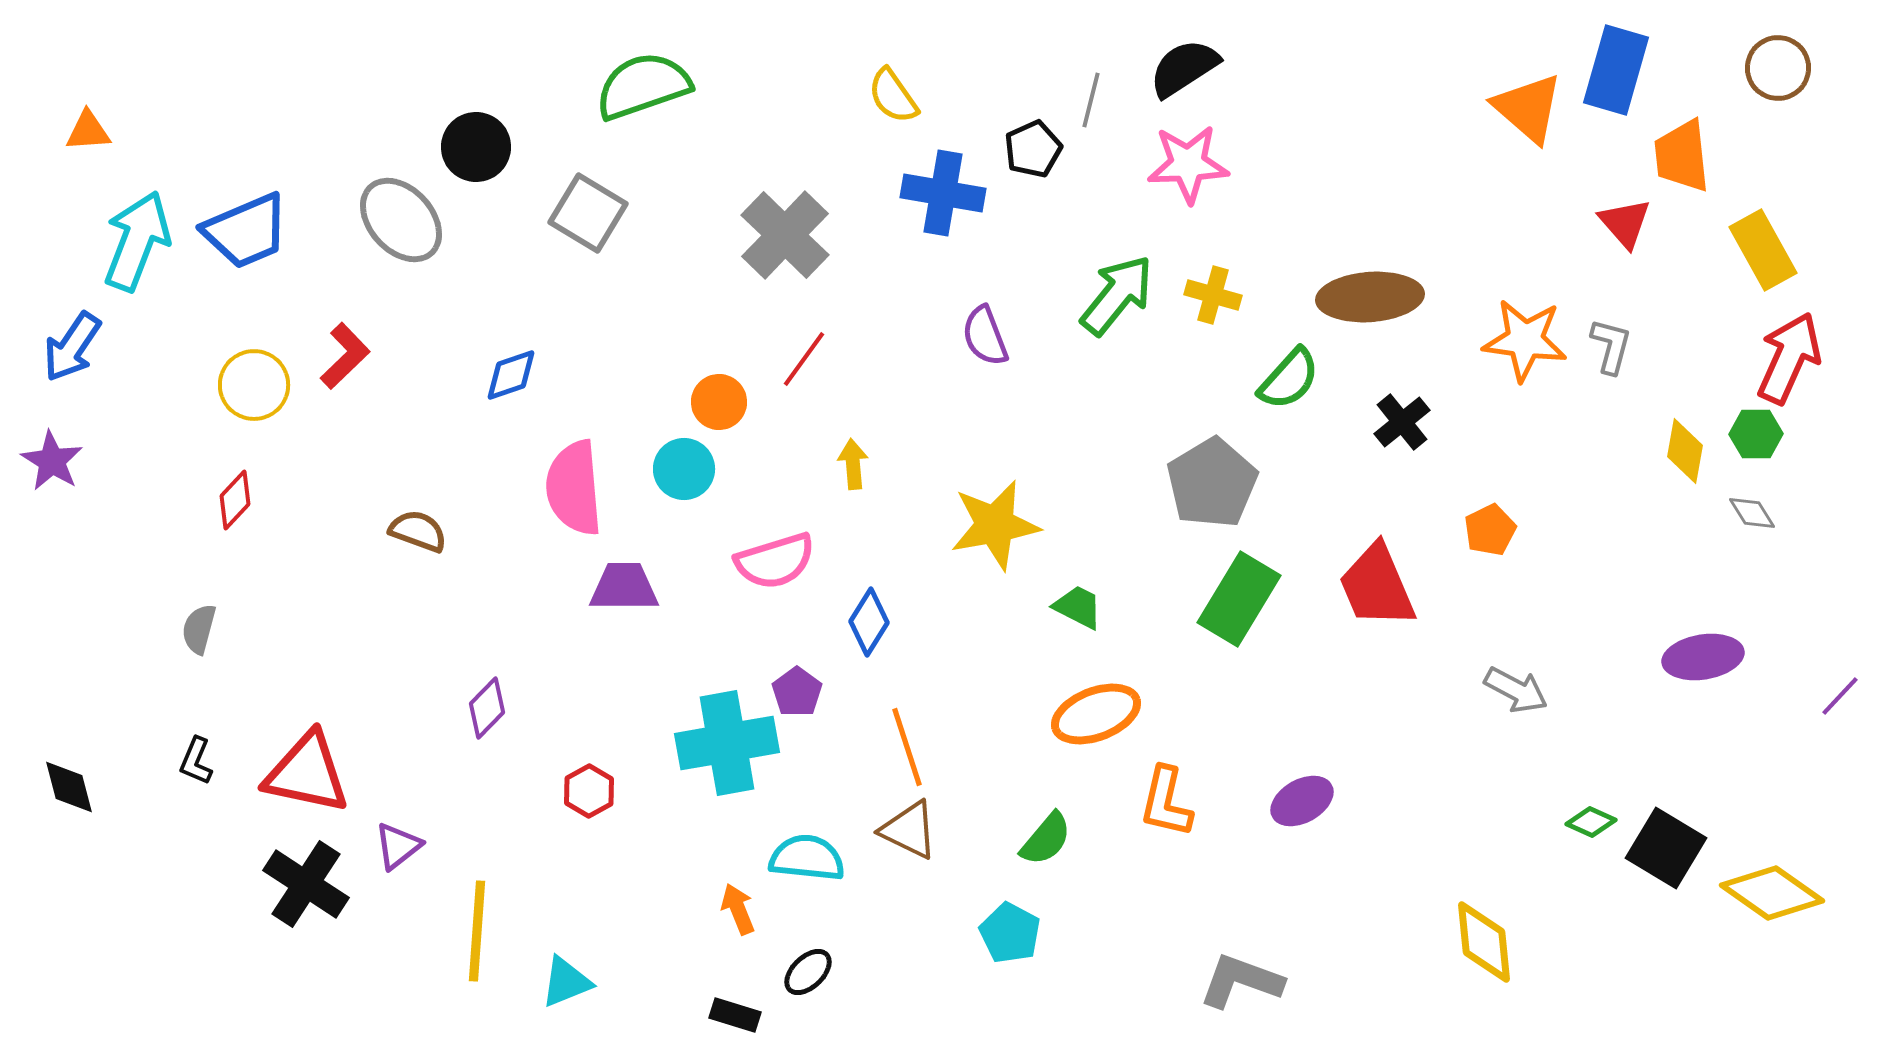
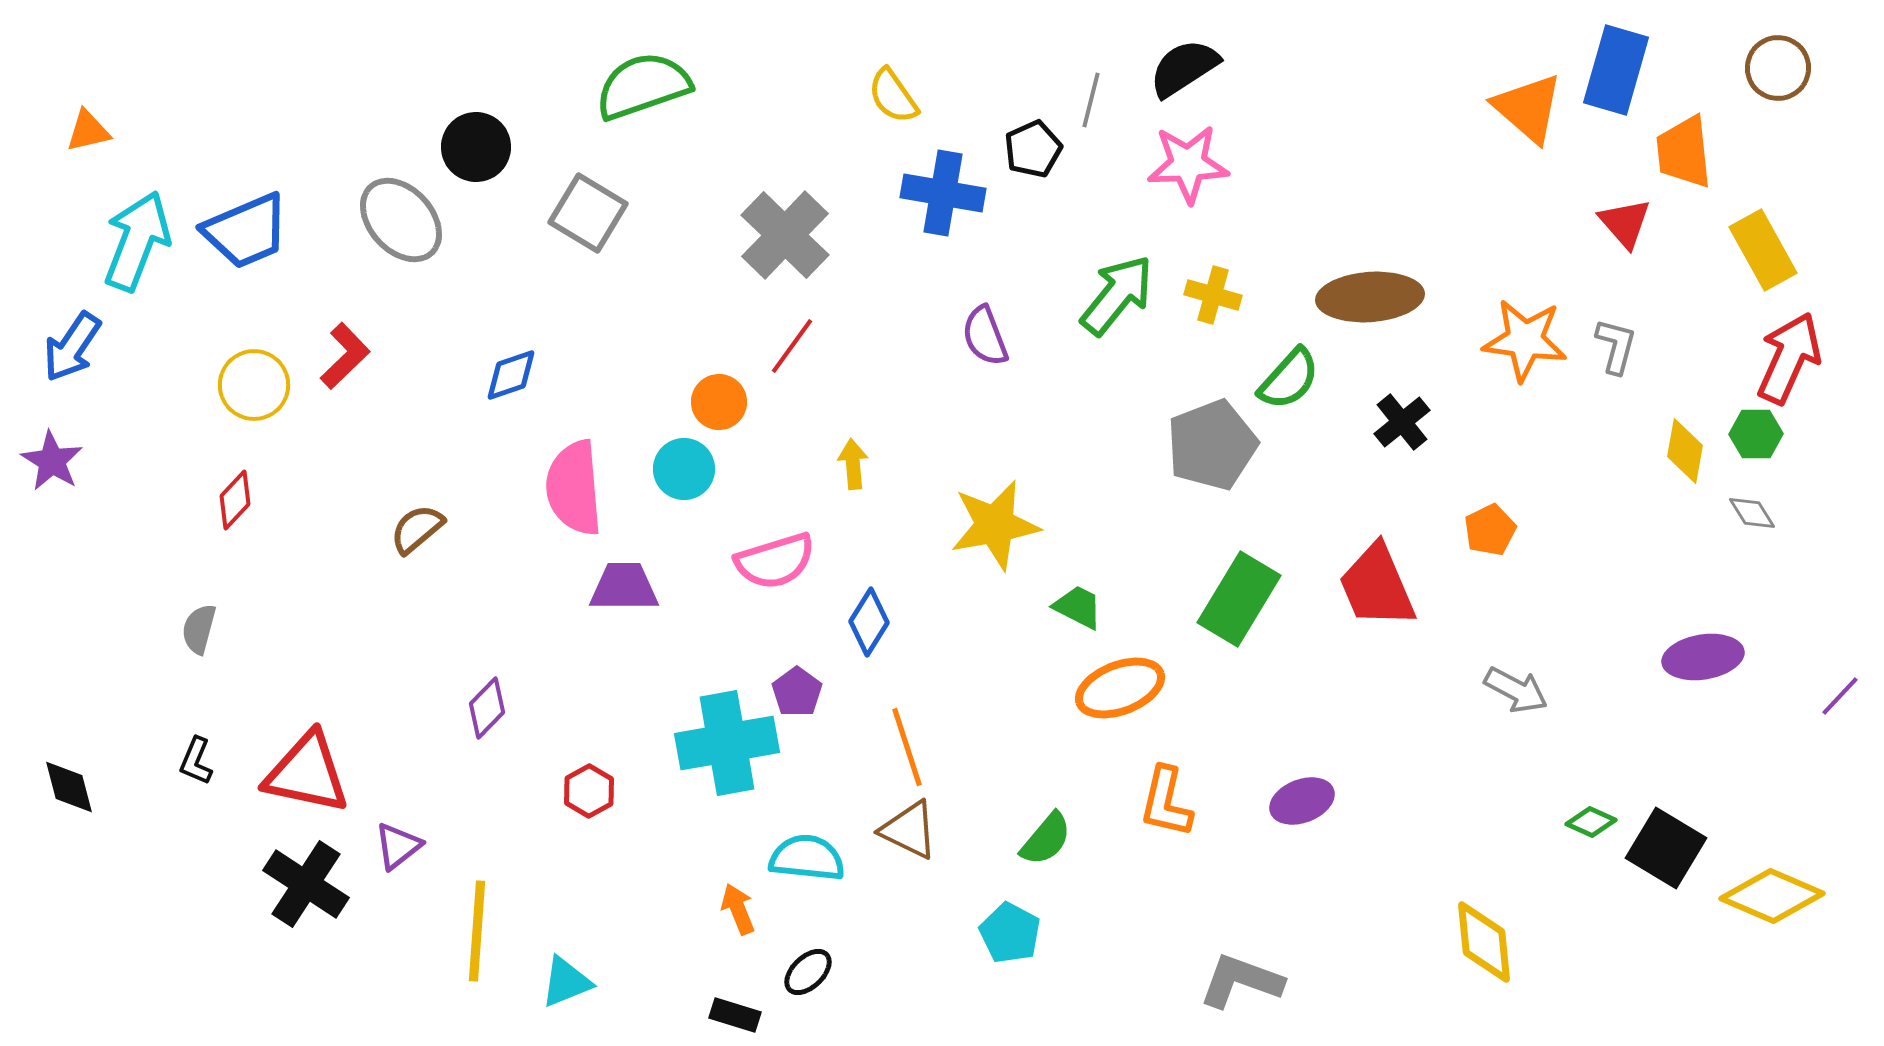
orange triangle at (88, 131): rotated 9 degrees counterclockwise
orange trapezoid at (1682, 156): moved 2 px right, 4 px up
gray L-shape at (1611, 346): moved 5 px right
red line at (804, 359): moved 12 px left, 13 px up
gray pentagon at (1212, 483): moved 38 px up; rotated 10 degrees clockwise
brown semicircle at (418, 531): moved 1 px left, 2 px up; rotated 60 degrees counterclockwise
orange ellipse at (1096, 714): moved 24 px right, 26 px up
purple ellipse at (1302, 801): rotated 8 degrees clockwise
yellow diamond at (1772, 893): moved 3 px down; rotated 12 degrees counterclockwise
